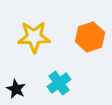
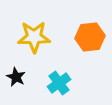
orange hexagon: rotated 12 degrees clockwise
black star: moved 12 px up
